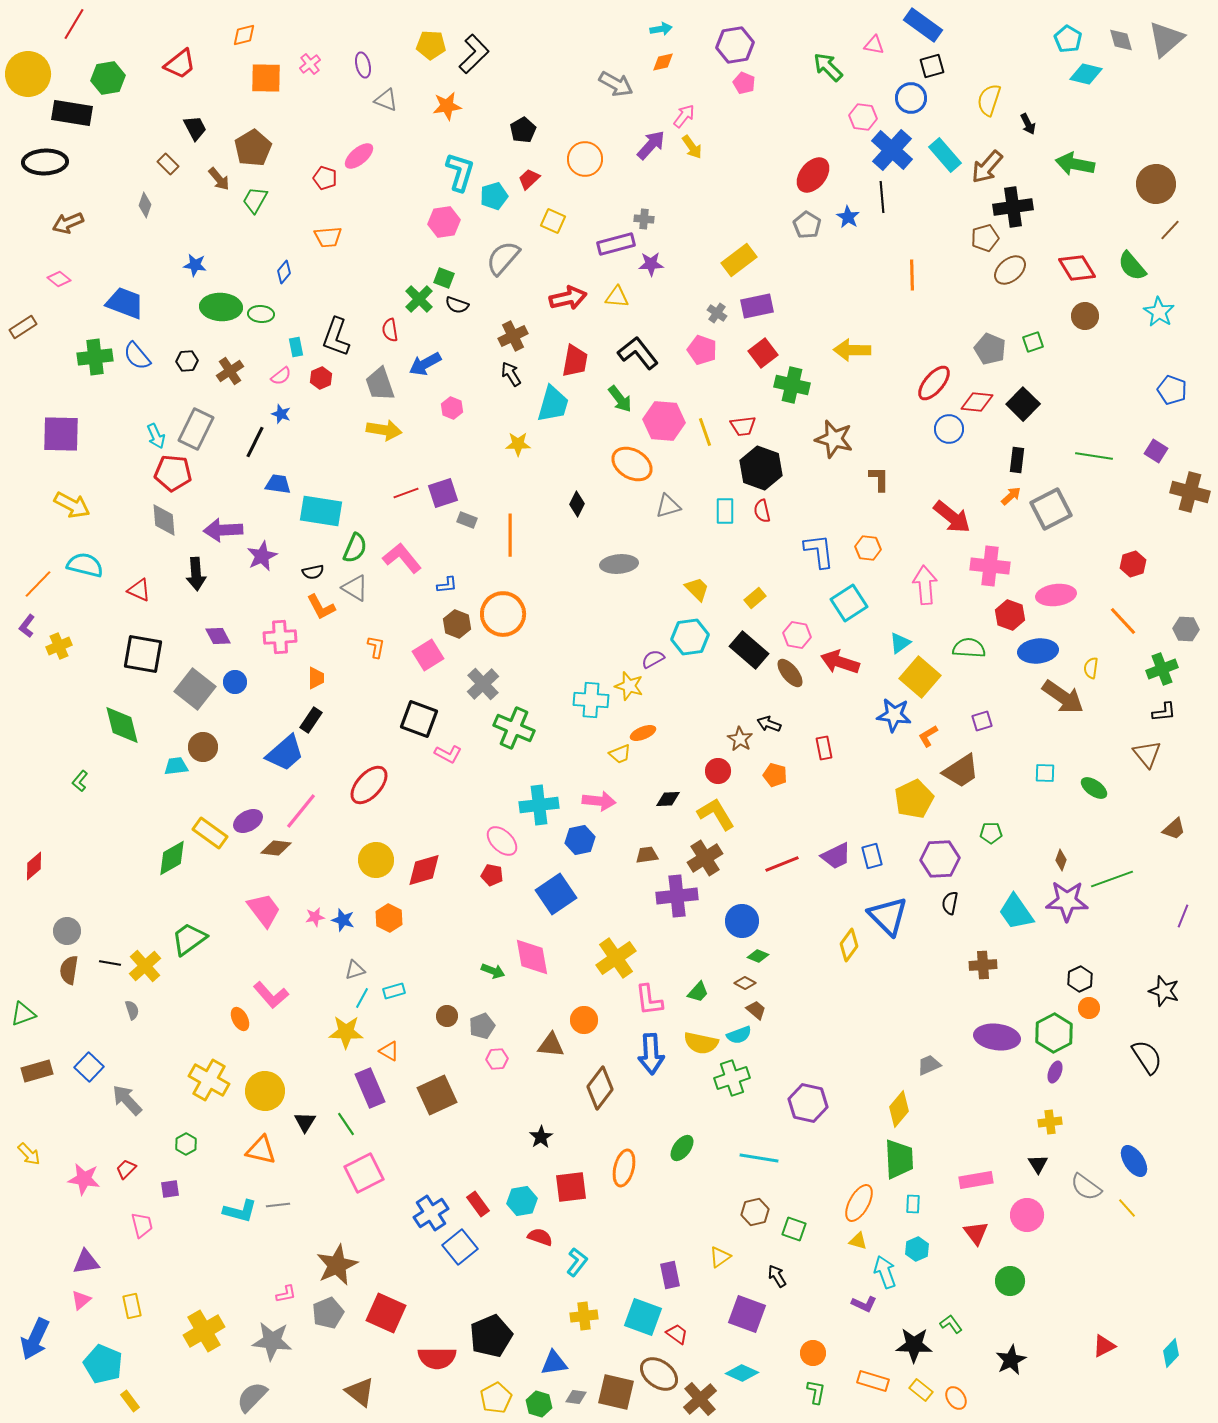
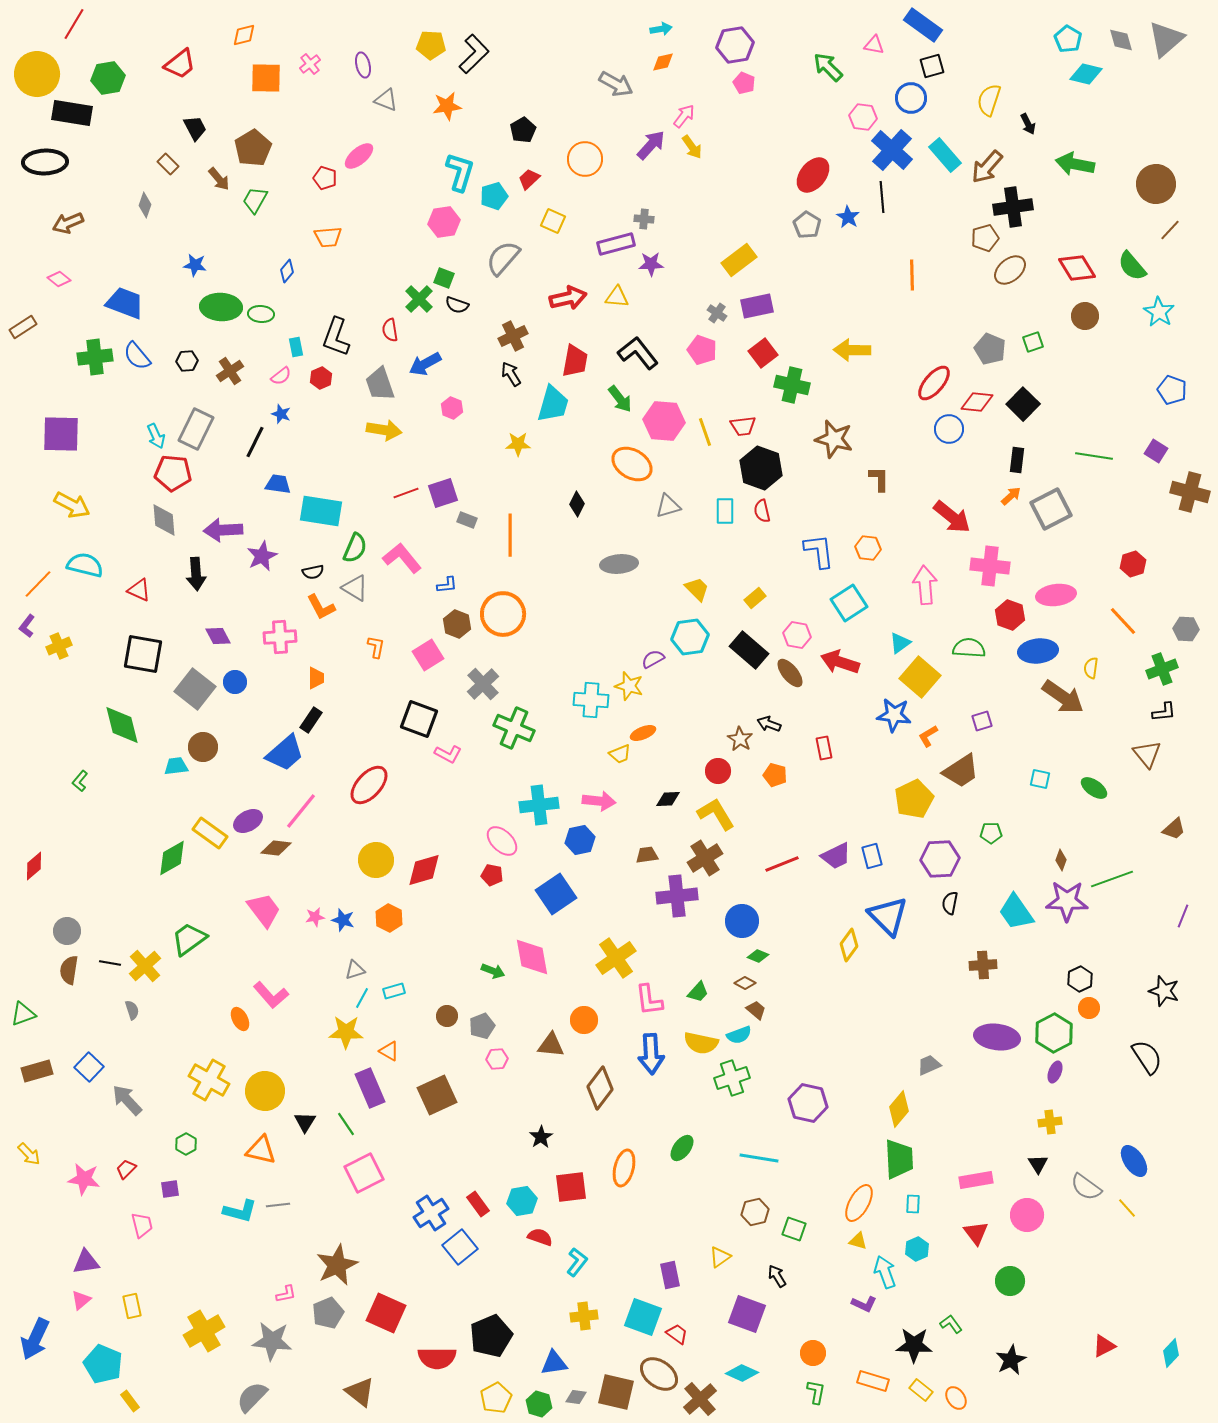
yellow circle at (28, 74): moved 9 px right
blue diamond at (284, 272): moved 3 px right, 1 px up
cyan square at (1045, 773): moved 5 px left, 6 px down; rotated 10 degrees clockwise
